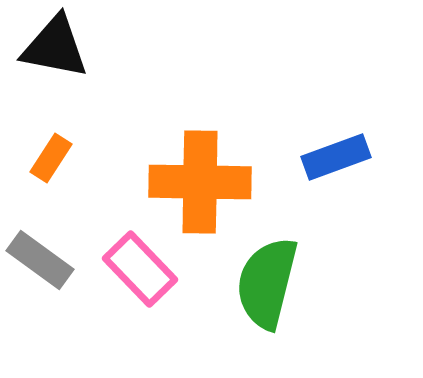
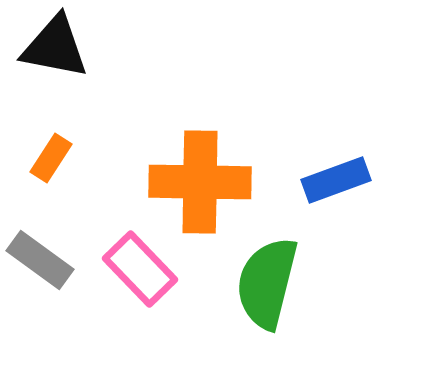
blue rectangle: moved 23 px down
